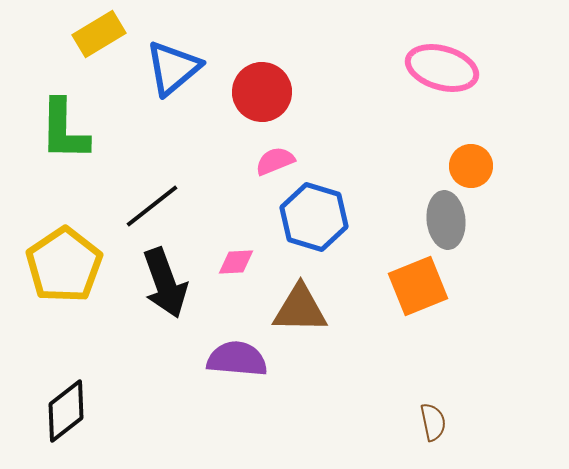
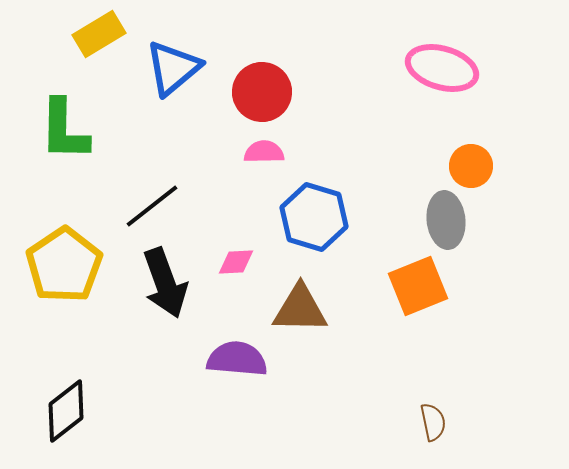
pink semicircle: moved 11 px left, 9 px up; rotated 21 degrees clockwise
